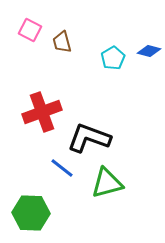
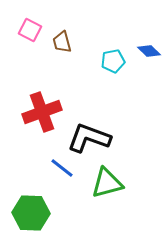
blue diamond: rotated 30 degrees clockwise
cyan pentagon: moved 3 px down; rotated 20 degrees clockwise
